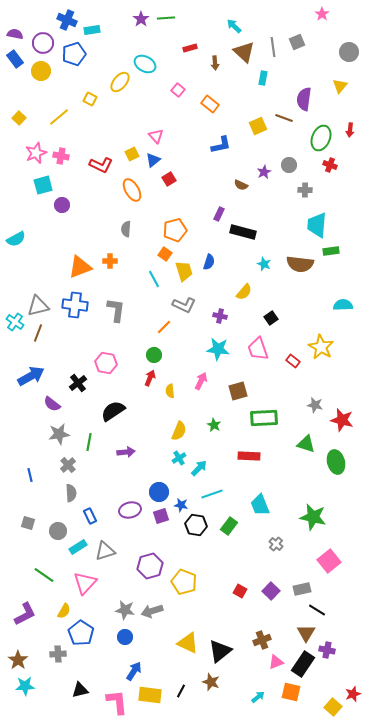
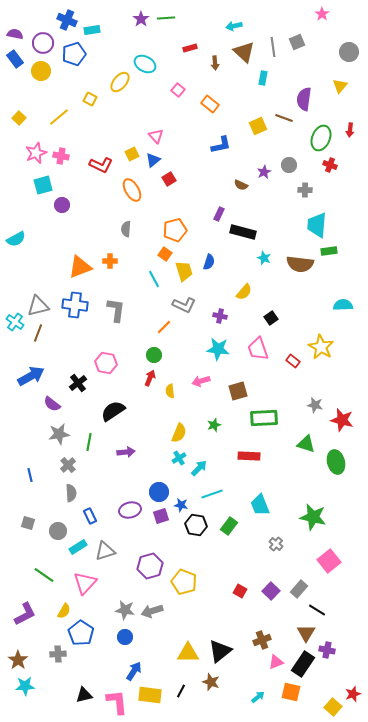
cyan arrow at (234, 26): rotated 56 degrees counterclockwise
green rectangle at (331, 251): moved 2 px left
cyan star at (264, 264): moved 6 px up
pink arrow at (201, 381): rotated 132 degrees counterclockwise
green star at (214, 425): rotated 24 degrees clockwise
yellow semicircle at (179, 431): moved 2 px down
gray rectangle at (302, 589): moved 3 px left; rotated 36 degrees counterclockwise
yellow triangle at (188, 643): moved 10 px down; rotated 25 degrees counterclockwise
black triangle at (80, 690): moved 4 px right, 5 px down
